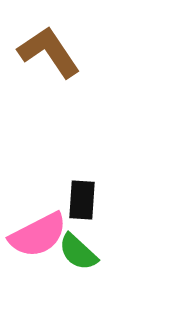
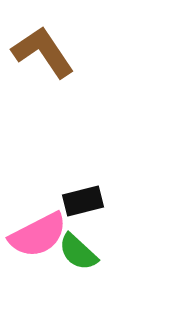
brown L-shape: moved 6 px left
black rectangle: moved 1 px right, 1 px down; rotated 72 degrees clockwise
